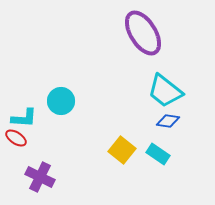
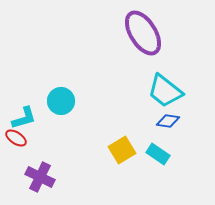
cyan L-shape: rotated 20 degrees counterclockwise
yellow square: rotated 20 degrees clockwise
